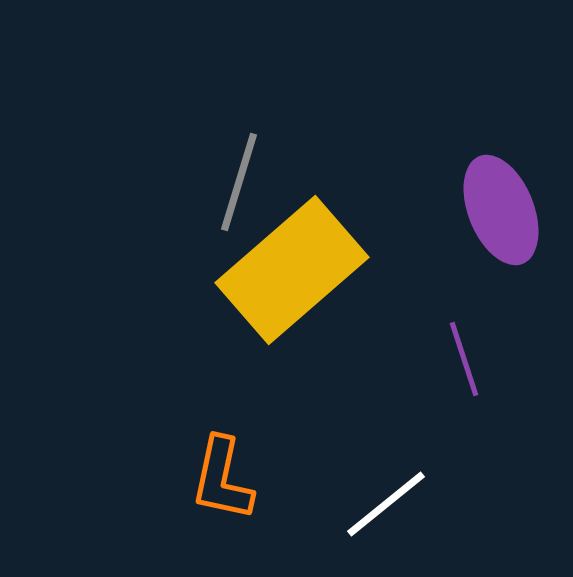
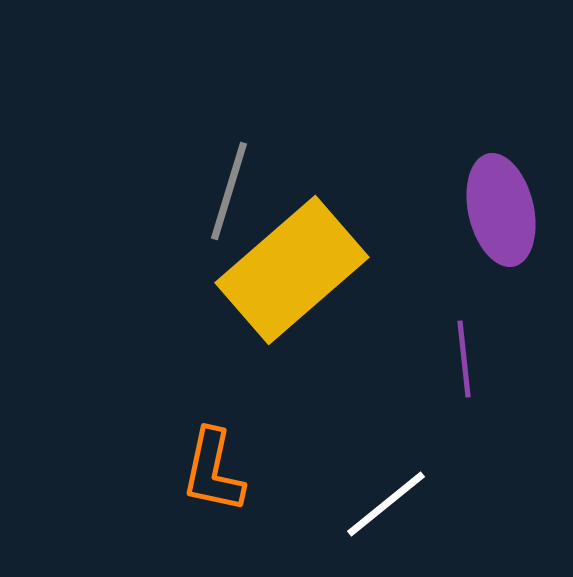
gray line: moved 10 px left, 9 px down
purple ellipse: rotated 9 degrees clockwise
purple line: rotated 12 degrees clockwise
orange L-shape: moved 9 px left, 8 px up
